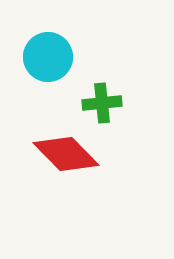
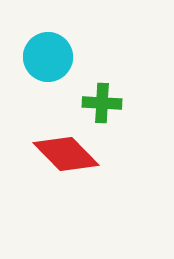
green cross: rotated 9 degrees clockwise
